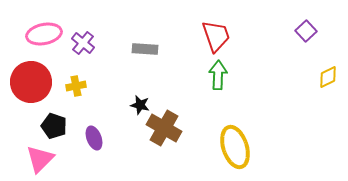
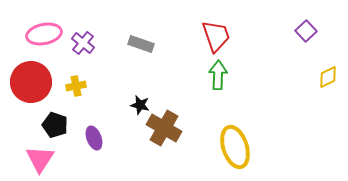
gray rectangle: moved 4 px left, 5 px up; rotated 15 degrees clockwise
black pentagon: moved 1 px right, 1 px up
pink triangle: rotated 12 degrees counterclockwise
